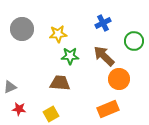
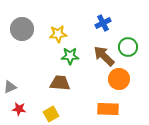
green circle: moved 6 px left, 6 px down
orange rectangle: rotated 25 degrees clockwise
